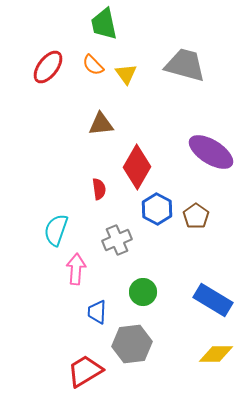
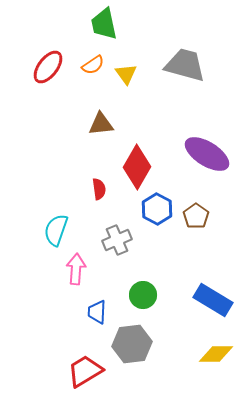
orange semicircle: rotated 80 degrees counterclockwise
purple ellipse: moved 4 px left, 2 px down
green circle: moved 3 px down
